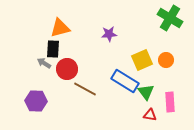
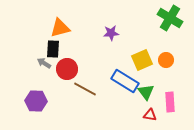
purple star: moved 2 px right, 1 px up
